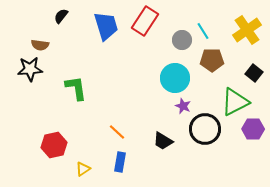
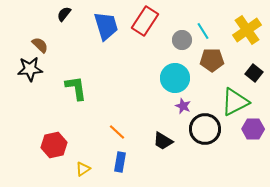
black semicircle: moved 3 px right, 2 px up
brown semicircle: rotated 144 degrees counterclockwise
